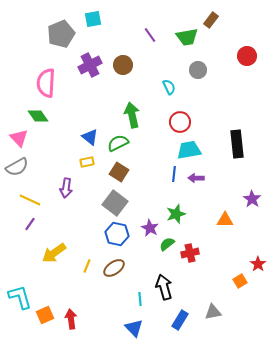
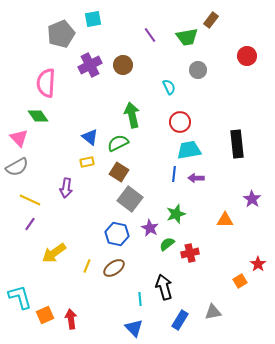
gray square at (115, 203): moved 15 px right, 4 px up
